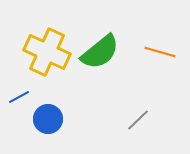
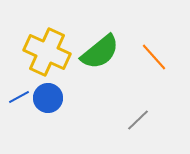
orange line: moved 6 px left, 5 px down; rotated 32 degrees clockwise
blue circle: moved 21 px up
